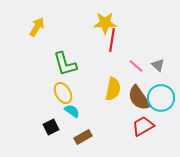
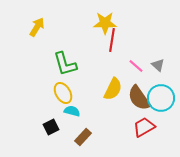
yellow semicircle: rotated 15 degrees clockwise
cyan semicircle: rotated 21 degrees counterclockwise
red trapezoid: moved 1 px right, 1 px down
brown rectangle: rotated 18 degrees counterclockwise
